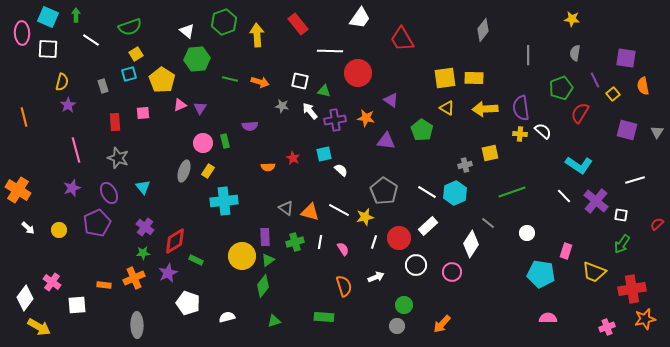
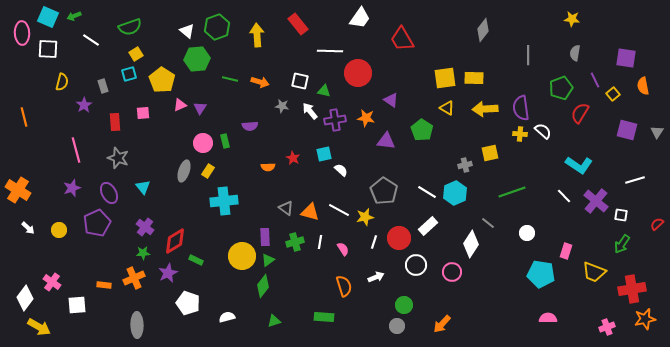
green arrow at (76, 15): moved 2 px left, 1 px down; rotated 112 degrees counterclockwise
green hexagon at (224, 22): moved 7 px left, 5 px down
purple star at (68, 105): moved 16 px right
